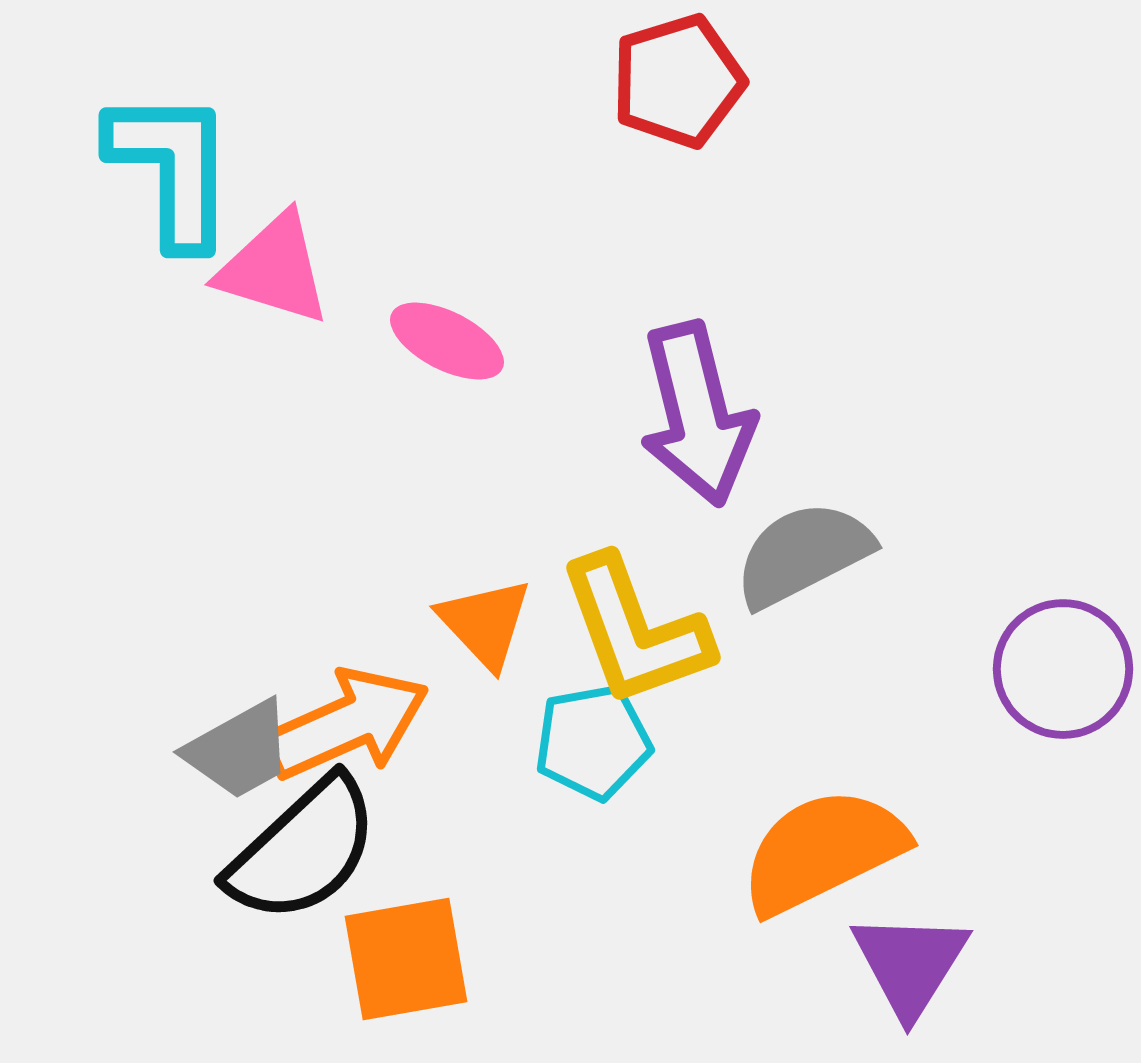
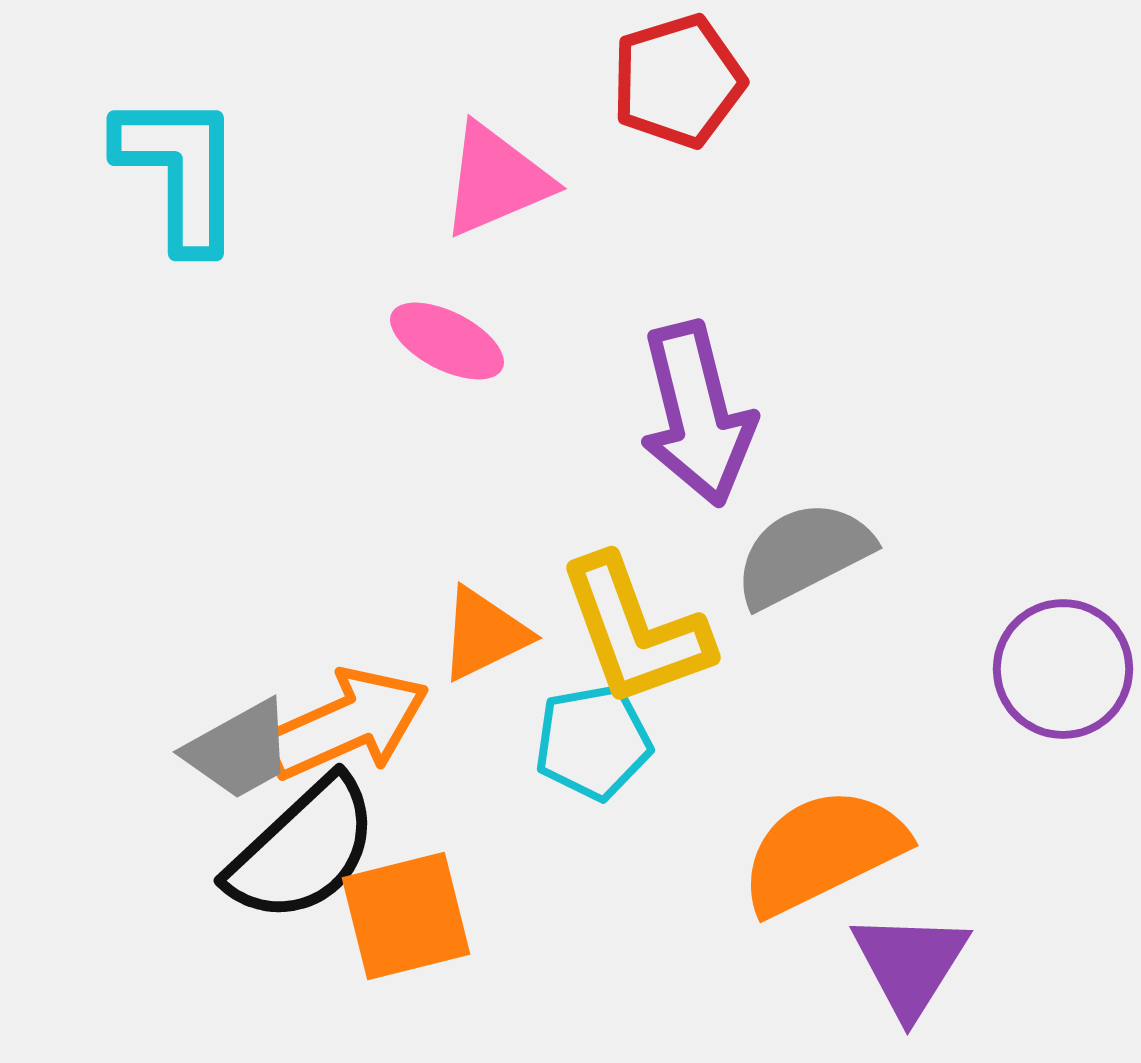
cyan L-shape: moved 8 px right, 3 px down
pink triangle: moved 222 px right, 89 px up; rotated 40 degrees counterclockwise
orange triangle: moved 1 px left, 11 px down; rotated 47 degrees clockwise
orange square: moved 43 px up; rotated 4 degrees counterclockwise
